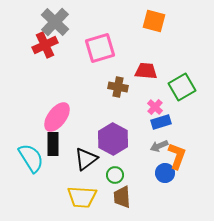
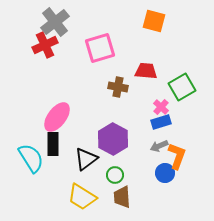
gray cross: rotated 8 degrees clockwise
pink cross: moved 6 px right
yellow trapezoid: rotated 28 degrees clockwise
